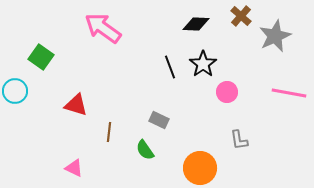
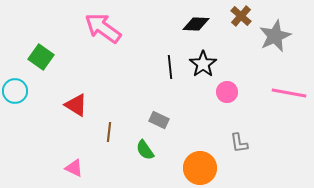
black line: rotated 15 degrees clockwise
red triangle: rotated 15 degrees clockwise
gray L-shape: moved 3 px down
